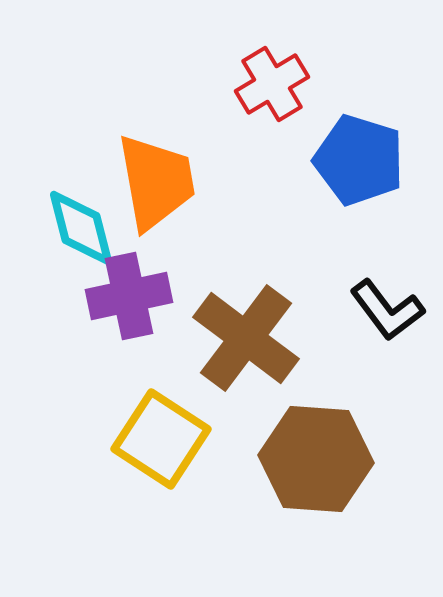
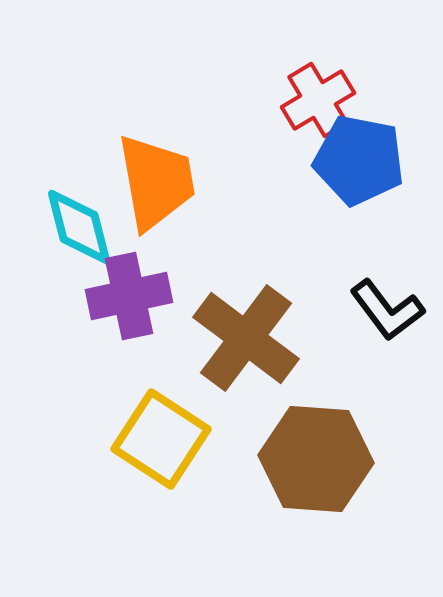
red cross: moved 46 px right, 16 px down
blue pentagon: rotated 6 degrees counterclockwise
cyan diamond: moved 2 px left, 1 px up
